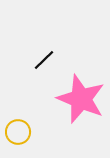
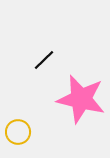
pink star: rotated 9 degrees counterclockwise
